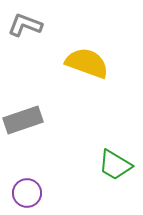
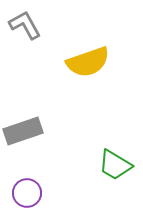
gray L-shape: rotated 40 degrees clockwise
yellow semicircle: moved 1 px right, 1 px up; rotated 141 degrees clockwise
gray rectangle: moved 11 px down
